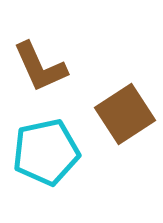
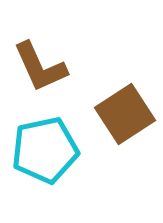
cyan pentagon: moved 1 px left, 2 px up
